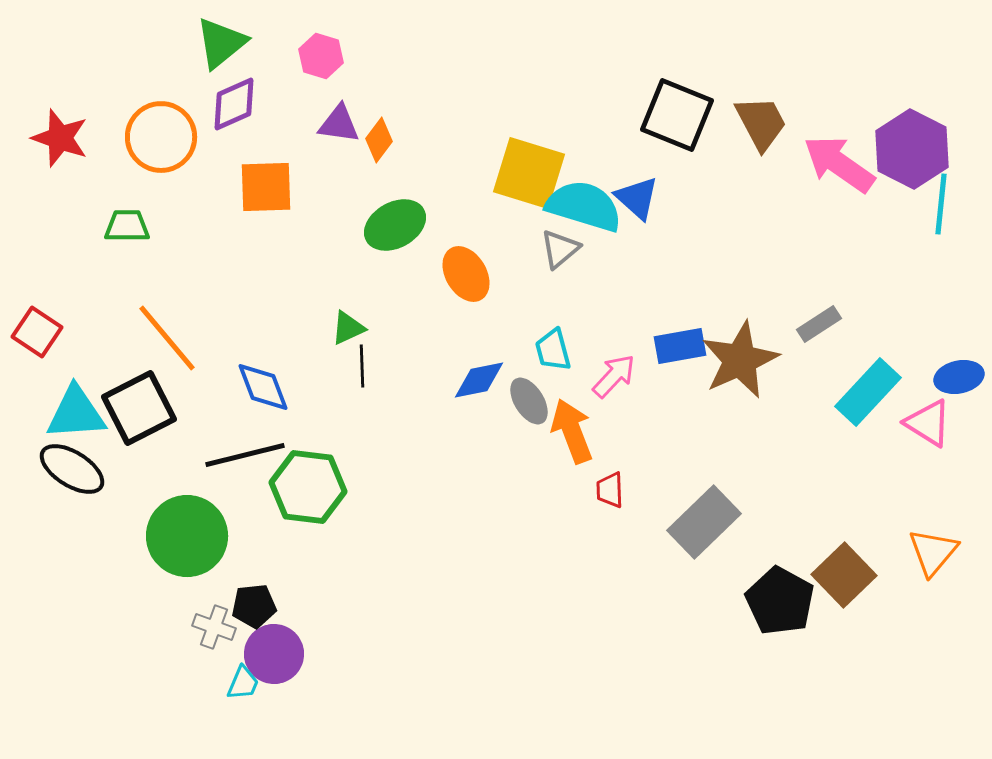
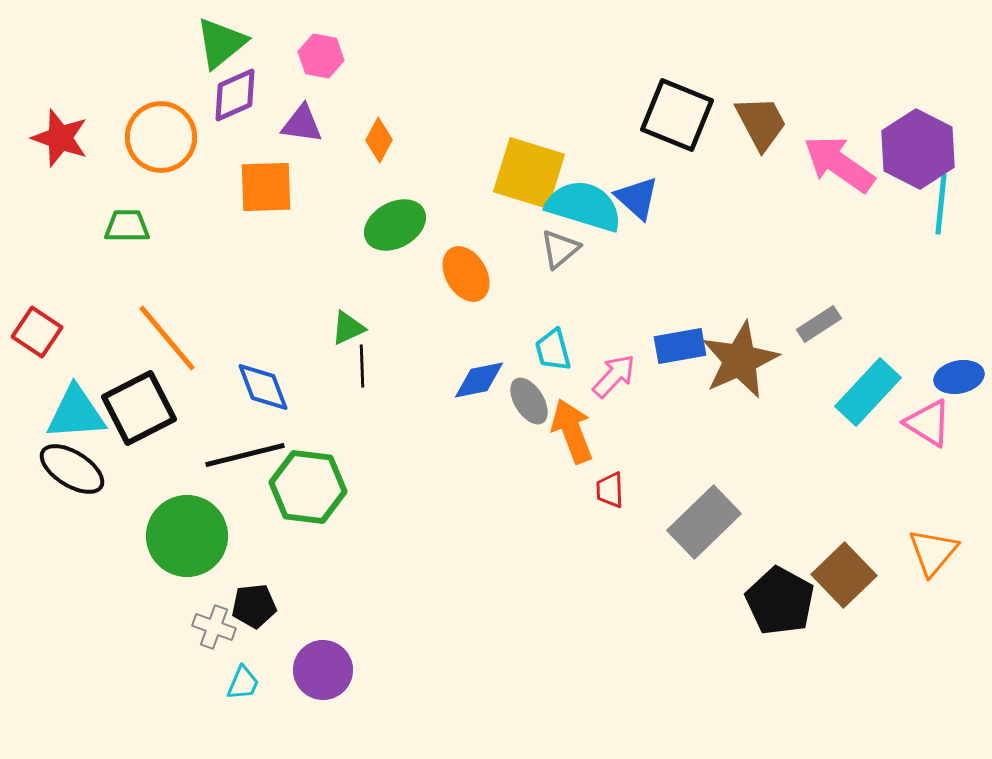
pink hexagon at (321, 56): rotated 6 degrees counterclockwise
purple diamond at (234, 104): moved 1 px right, 9 px up
purple triangle at (339, 124): moved 37 px left
orange diamond at (379, 140): rotated 9 degrees counterclockwise
purple hexagon at (912, 149): moved 6 px right
purple circle at (274, 654): moved 49 px right, 16 px down
